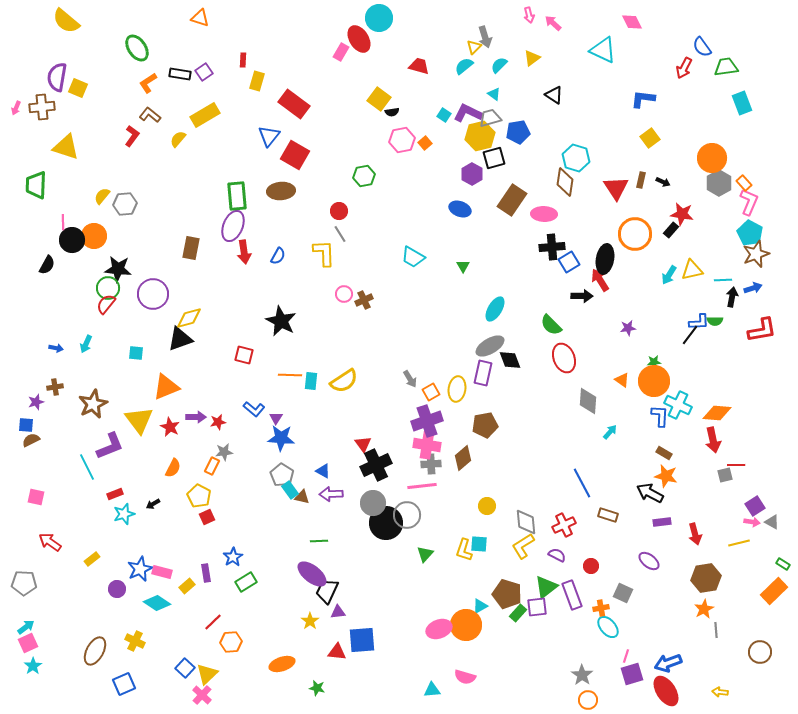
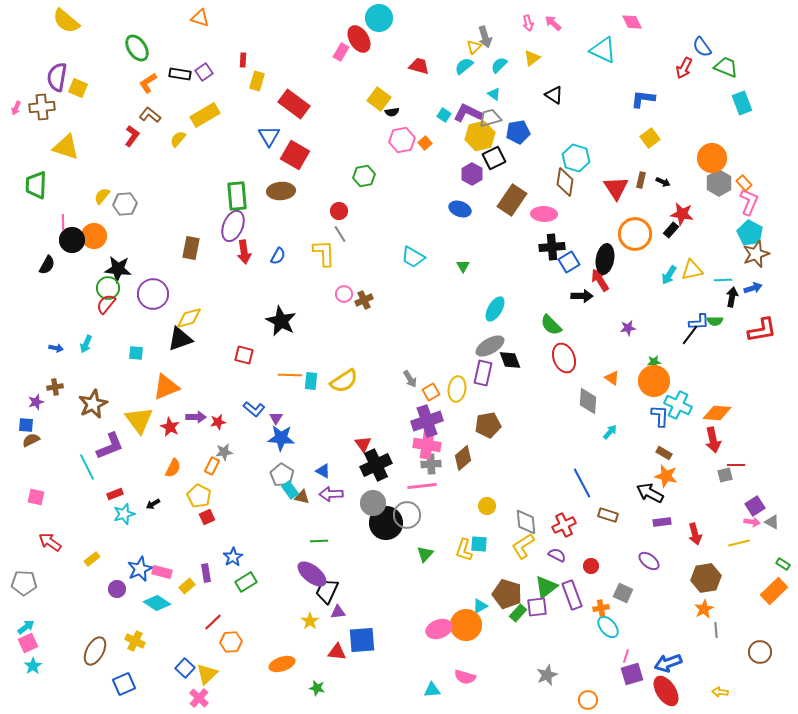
pink arrow at (529, 15): moved 1 px left, 8 px down
green trapezoid at (726, 67): rotated 30 degrees clockwise
blue triangle at (269, 136): rotated 10 degrees counterclockwise
black square at (494, 158): rotated 10 degrees counterclockwise
orange triangle at (622, 380): moved 10 px left, 2 px up
brown pentagon at (485, 425): moved 3 px right
gray star at (582, 675): moved 35 px left; rotated 15 degrees clockwise
pink cross at (202, 695): moved 3 px left, 3 px down
